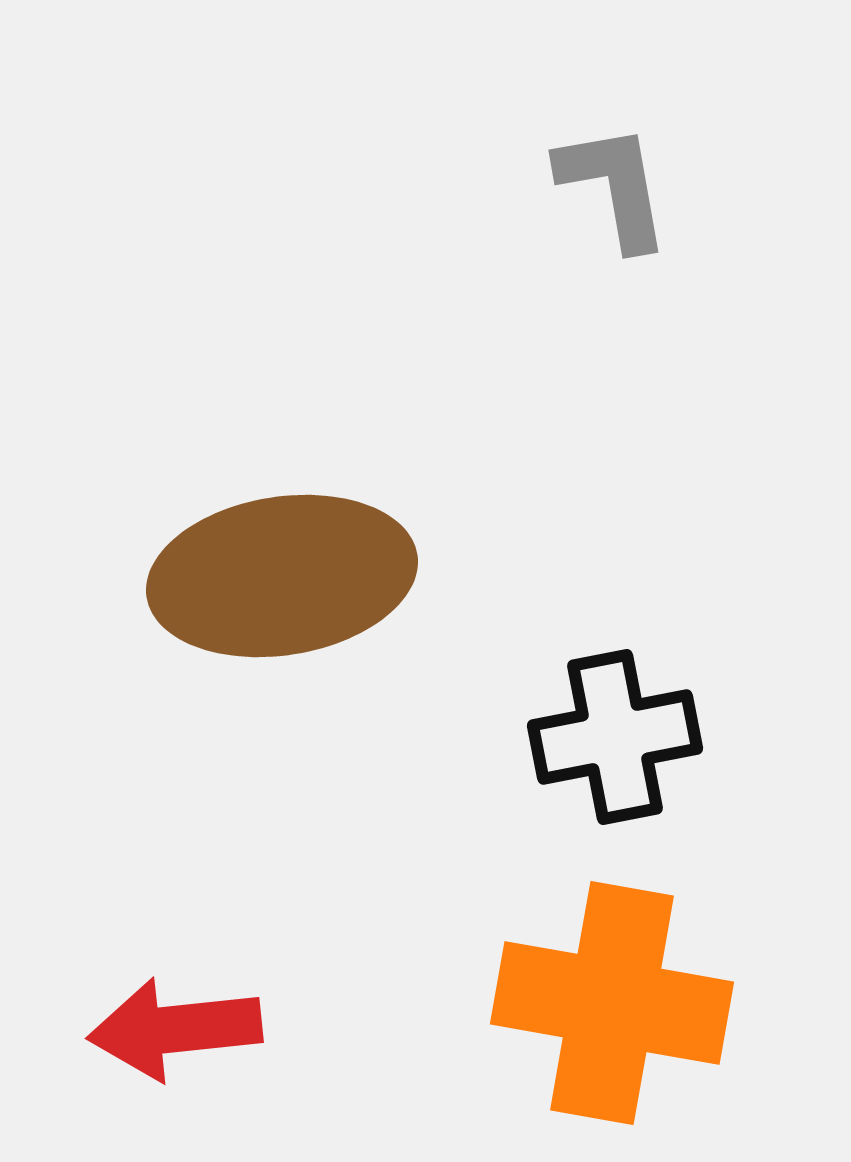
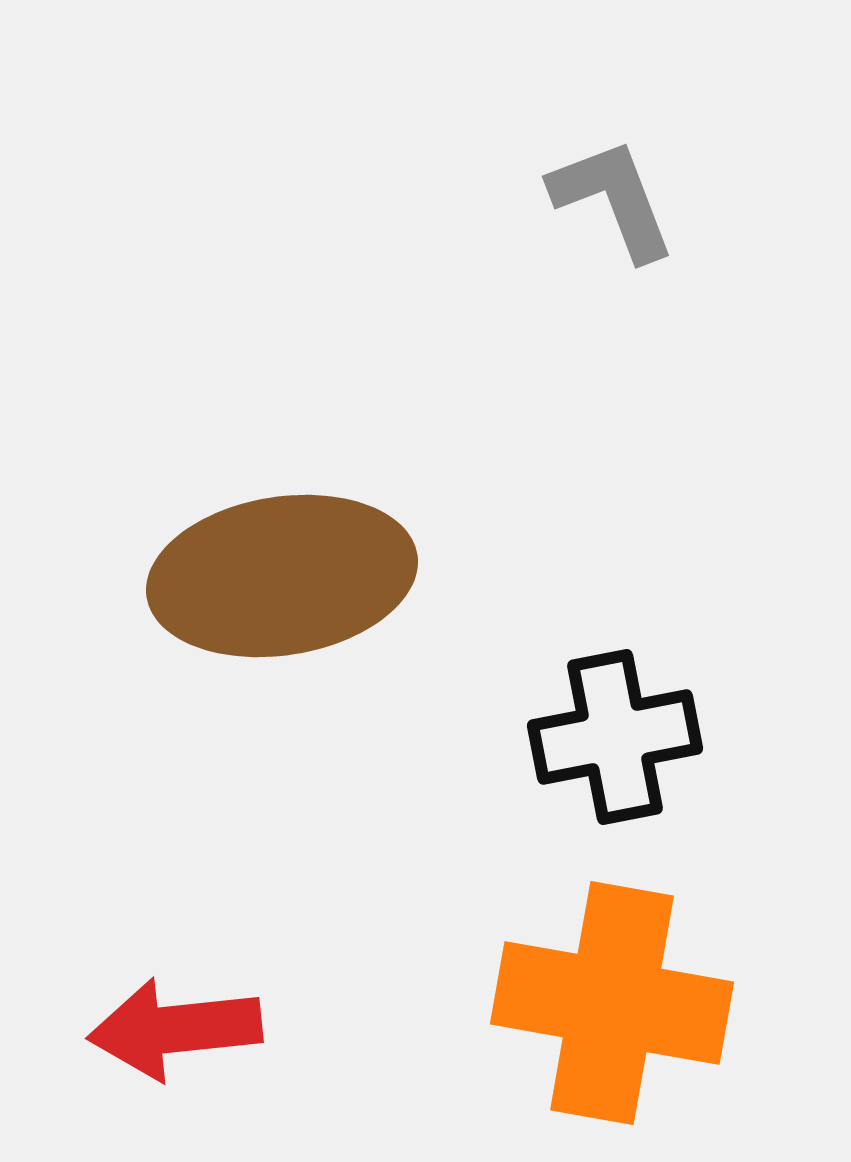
gray L-shape: moved 1 px left, 13 px down; rotated 11 degrees counterclockwise
